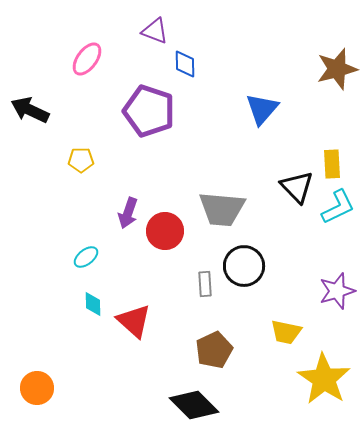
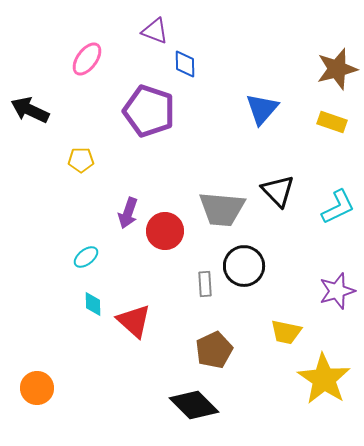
yellow rectangle: moved 42 px up; rotated 68 degrees counterclockwise
black triangle: moved 19 px left, 4 px down
